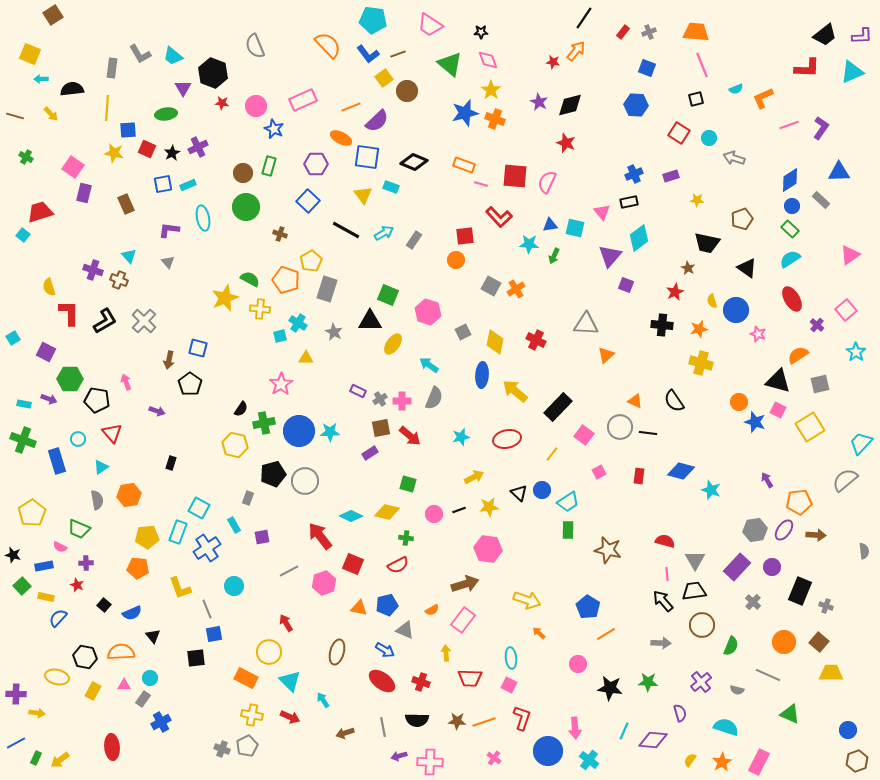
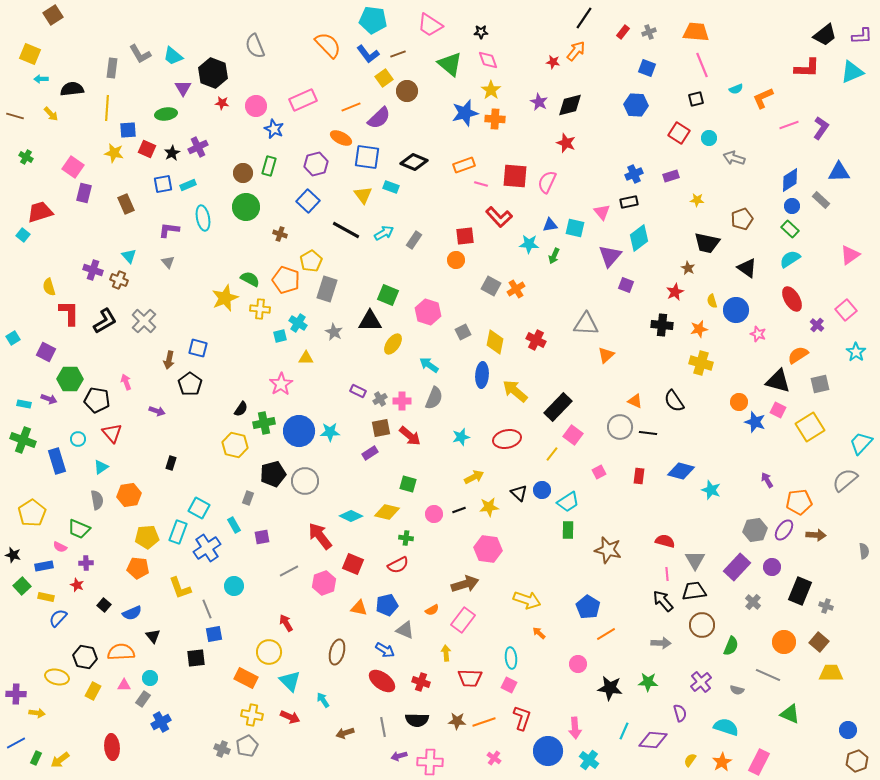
orange cross at (495, 119): rotated 18 degrees counterclockwise
purple semicircle at (377, 121): moved 2 px right, 3 px up
purple hexagon at (316, 164): rotated 15 degrees counterclockwise
orange rectangle at (464, 165): rotated 40 degrees counterclockwise
pink square at (584, 435): moved 11 px left
